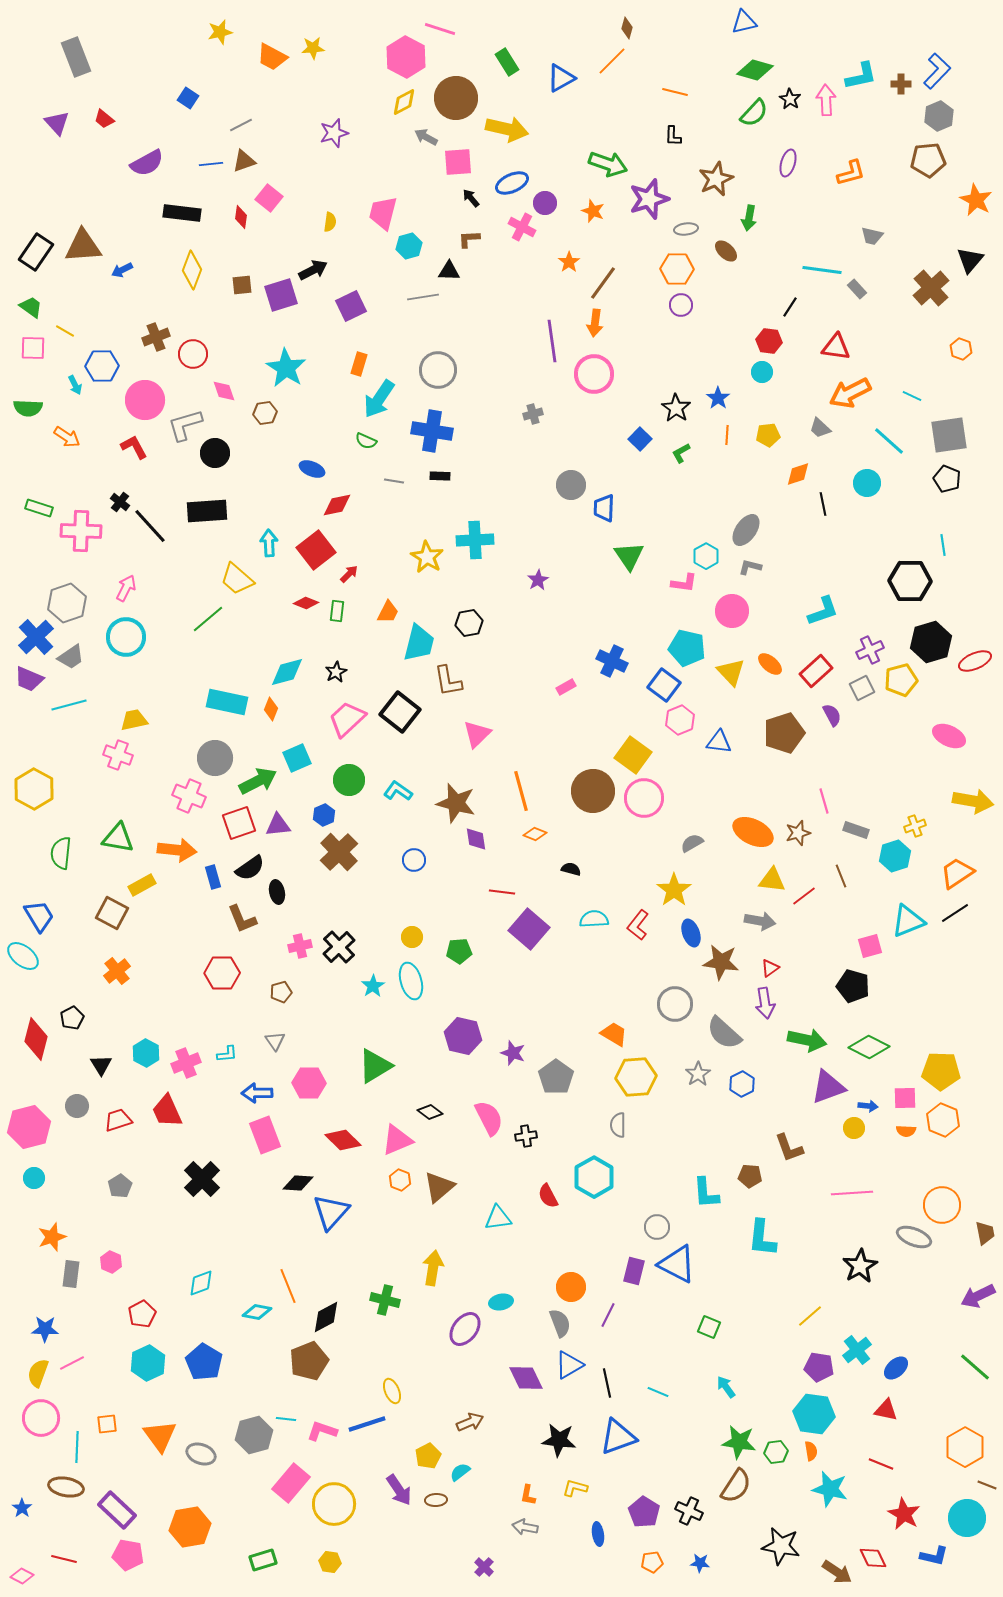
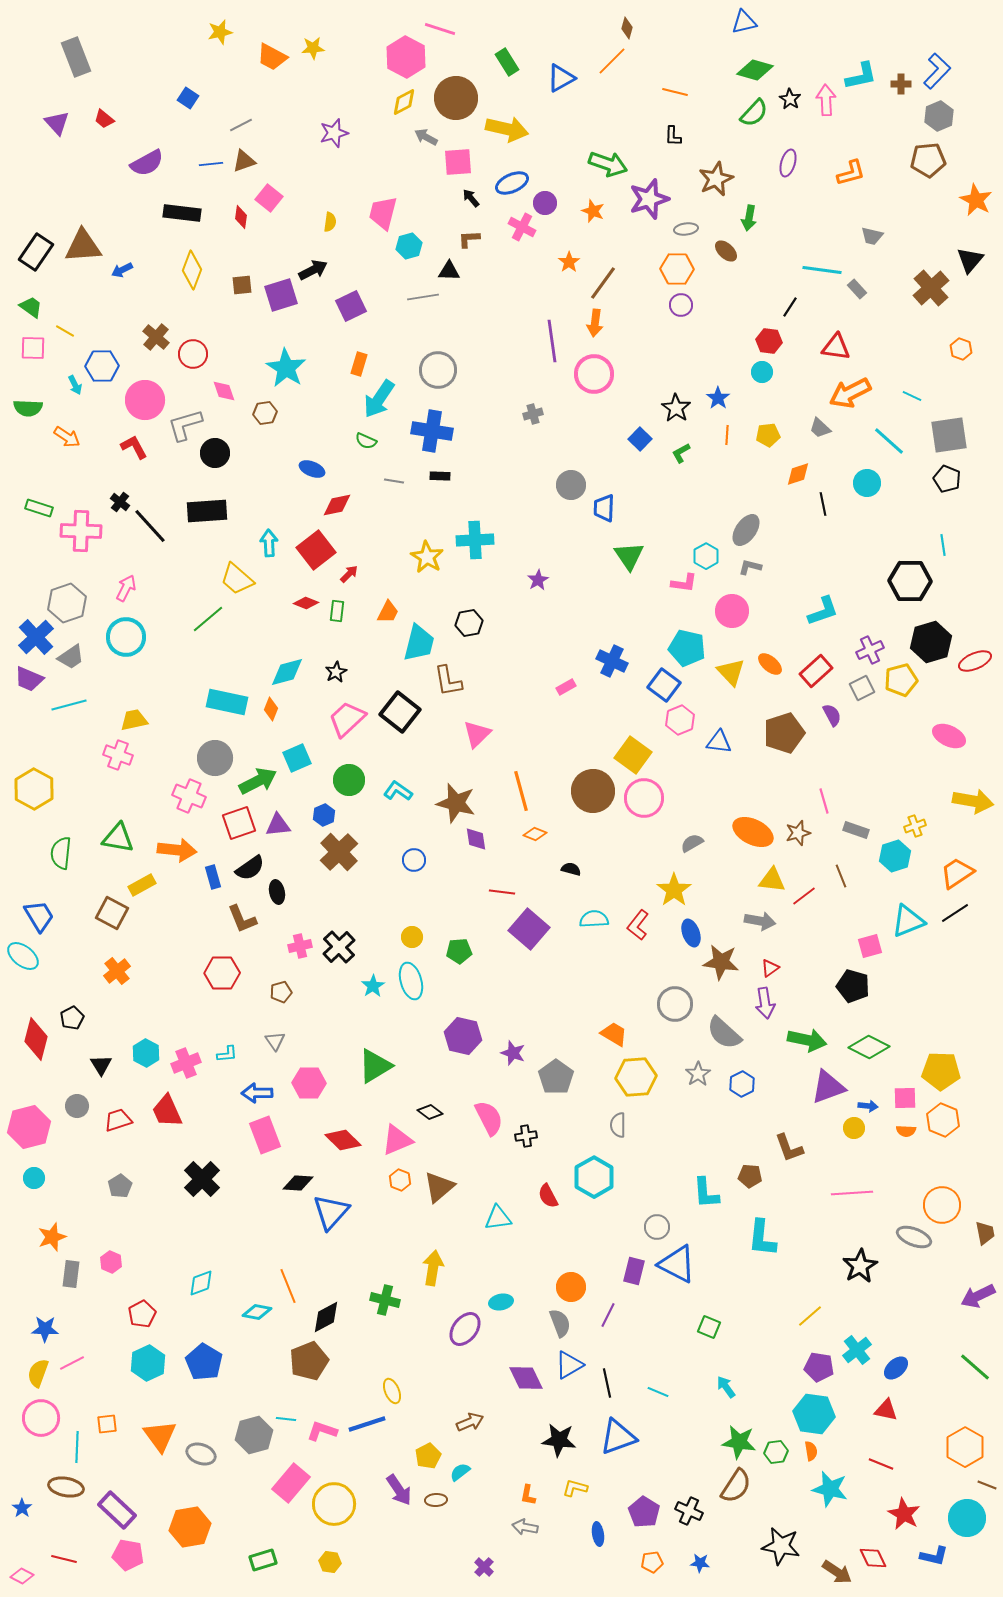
brown cross at (156, 337): rotated 28 degrees counterclockwise
